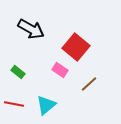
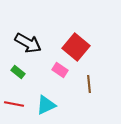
black arrow: moved 3 px left, 14 px down
brown line: rotated 54 degrees counterclockwise
cyan triangle: rotated 15 degrees clockwise
